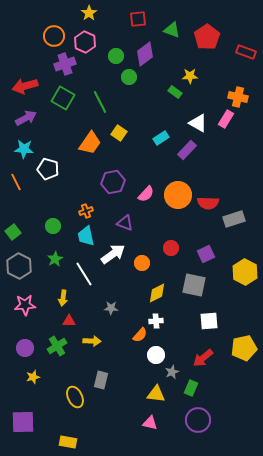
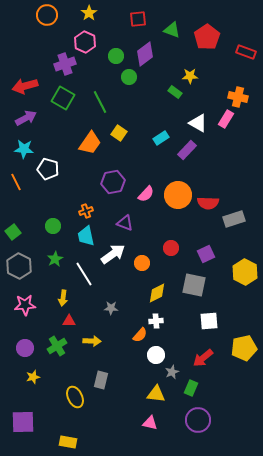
orange circle at (54, 36): moved 7 px left, 21 px up
